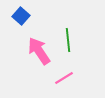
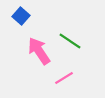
green line: moved 2 px right, 1 px down; rotated 50 degrees counterclockwise
